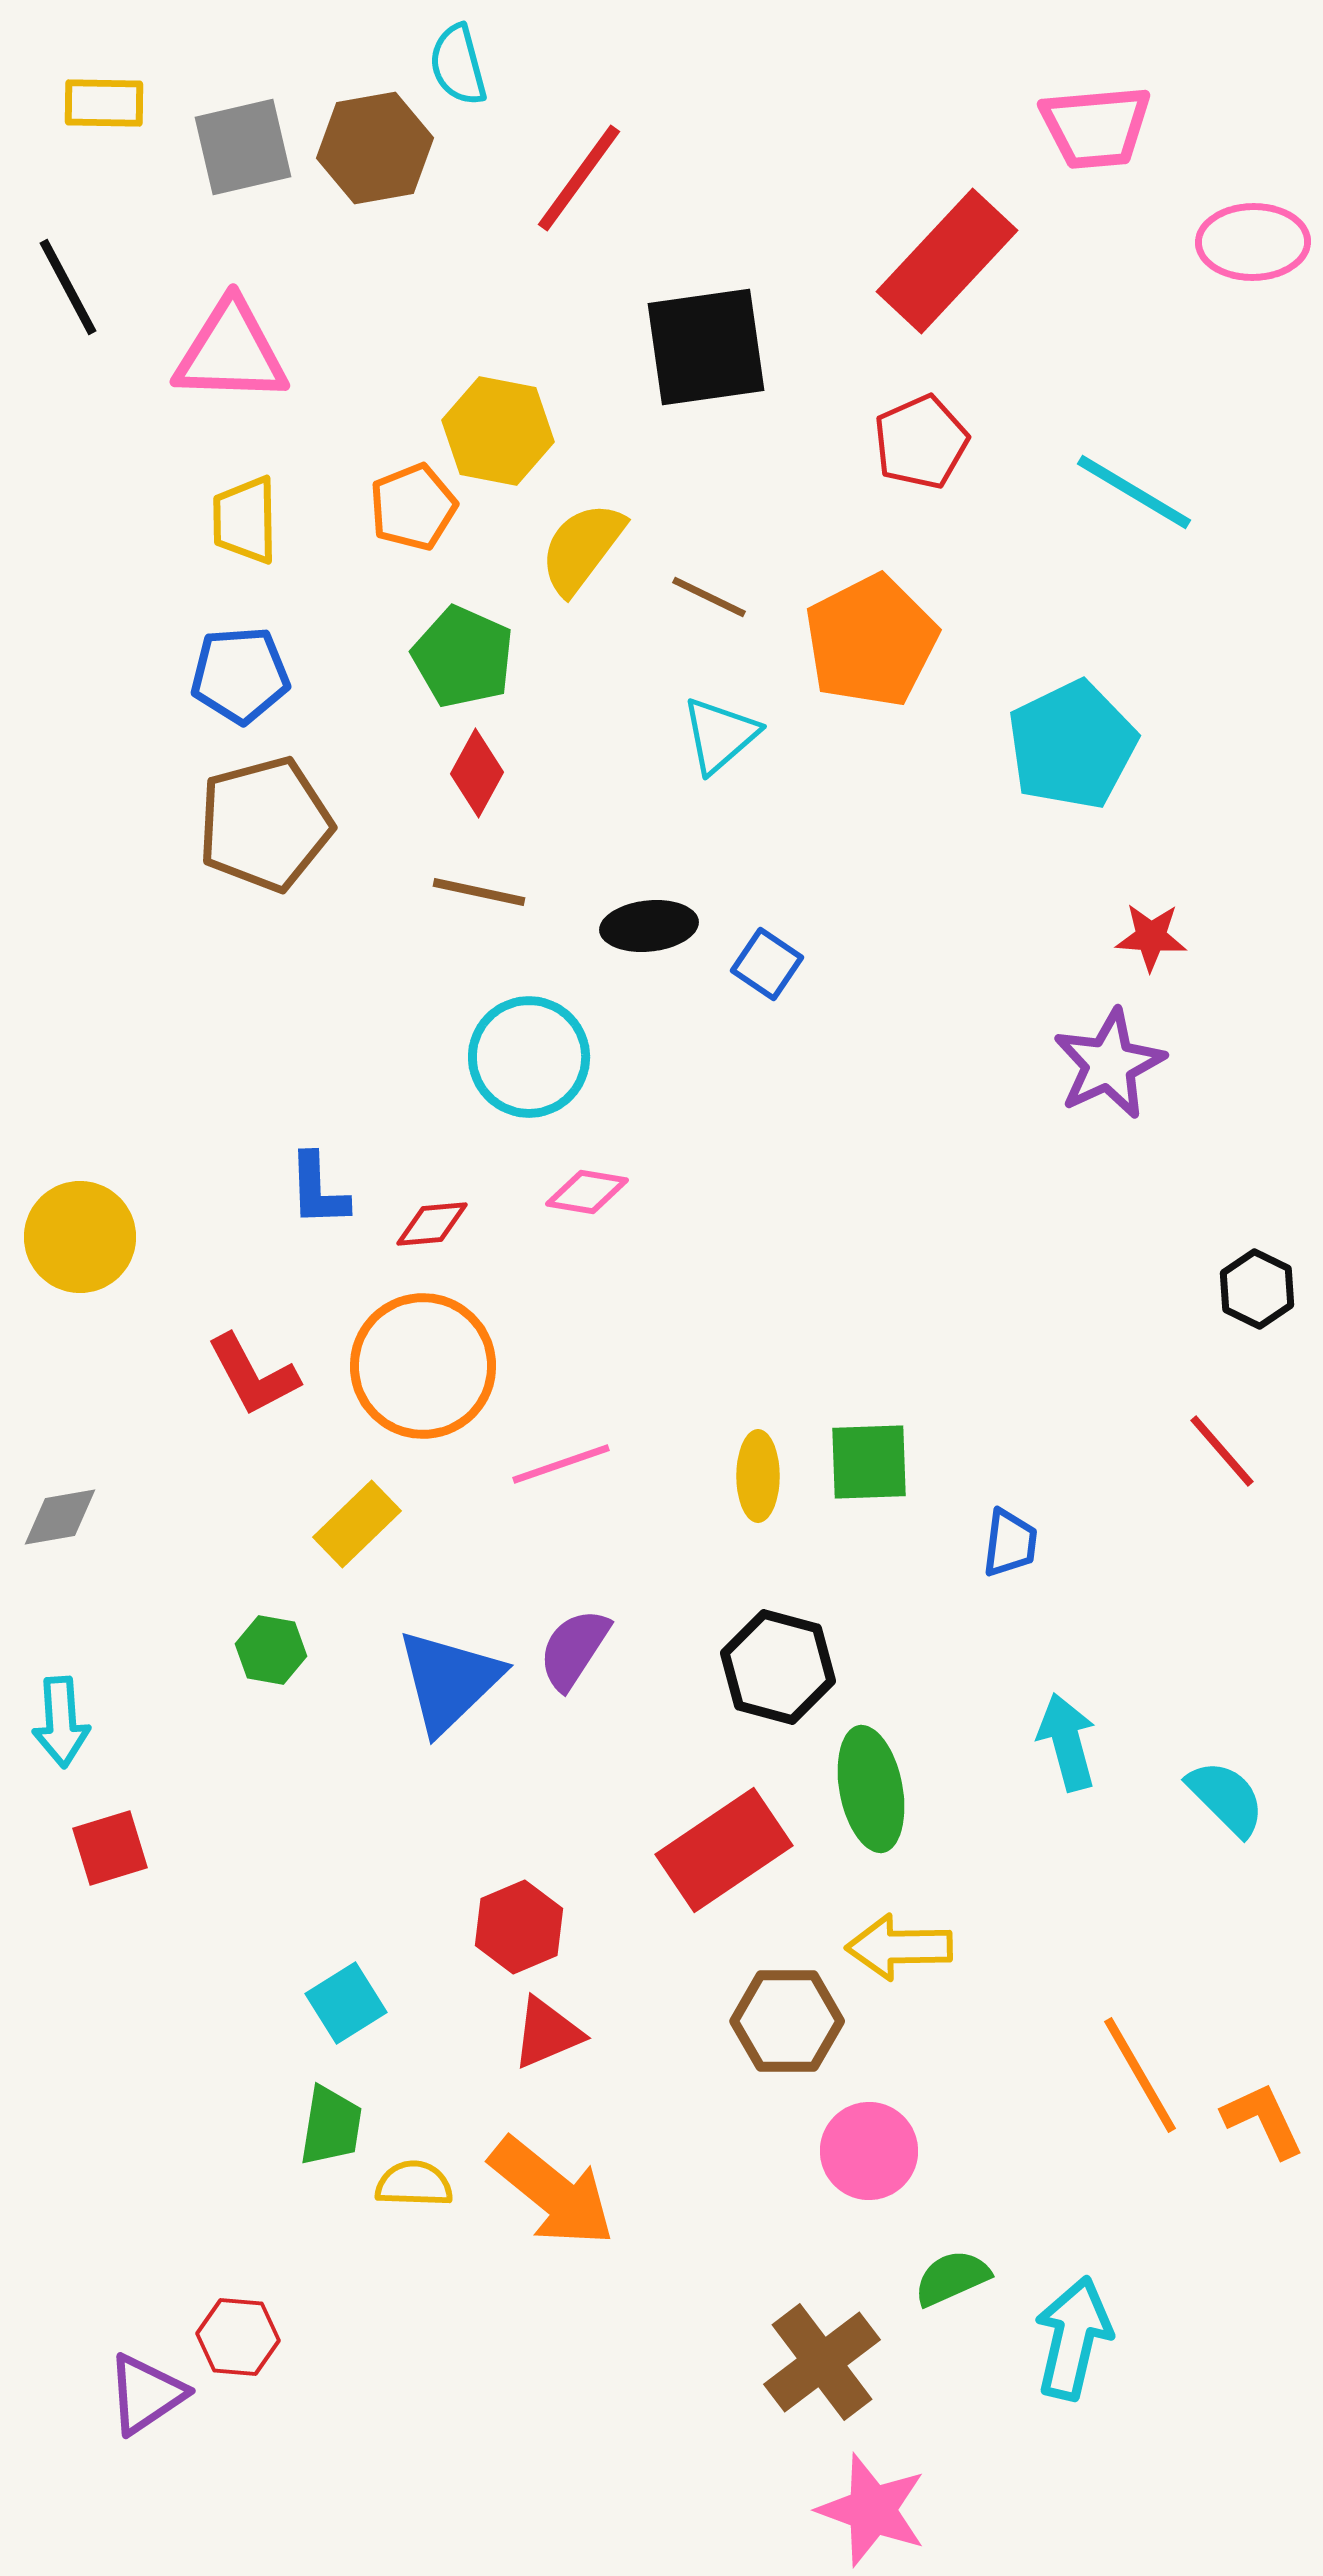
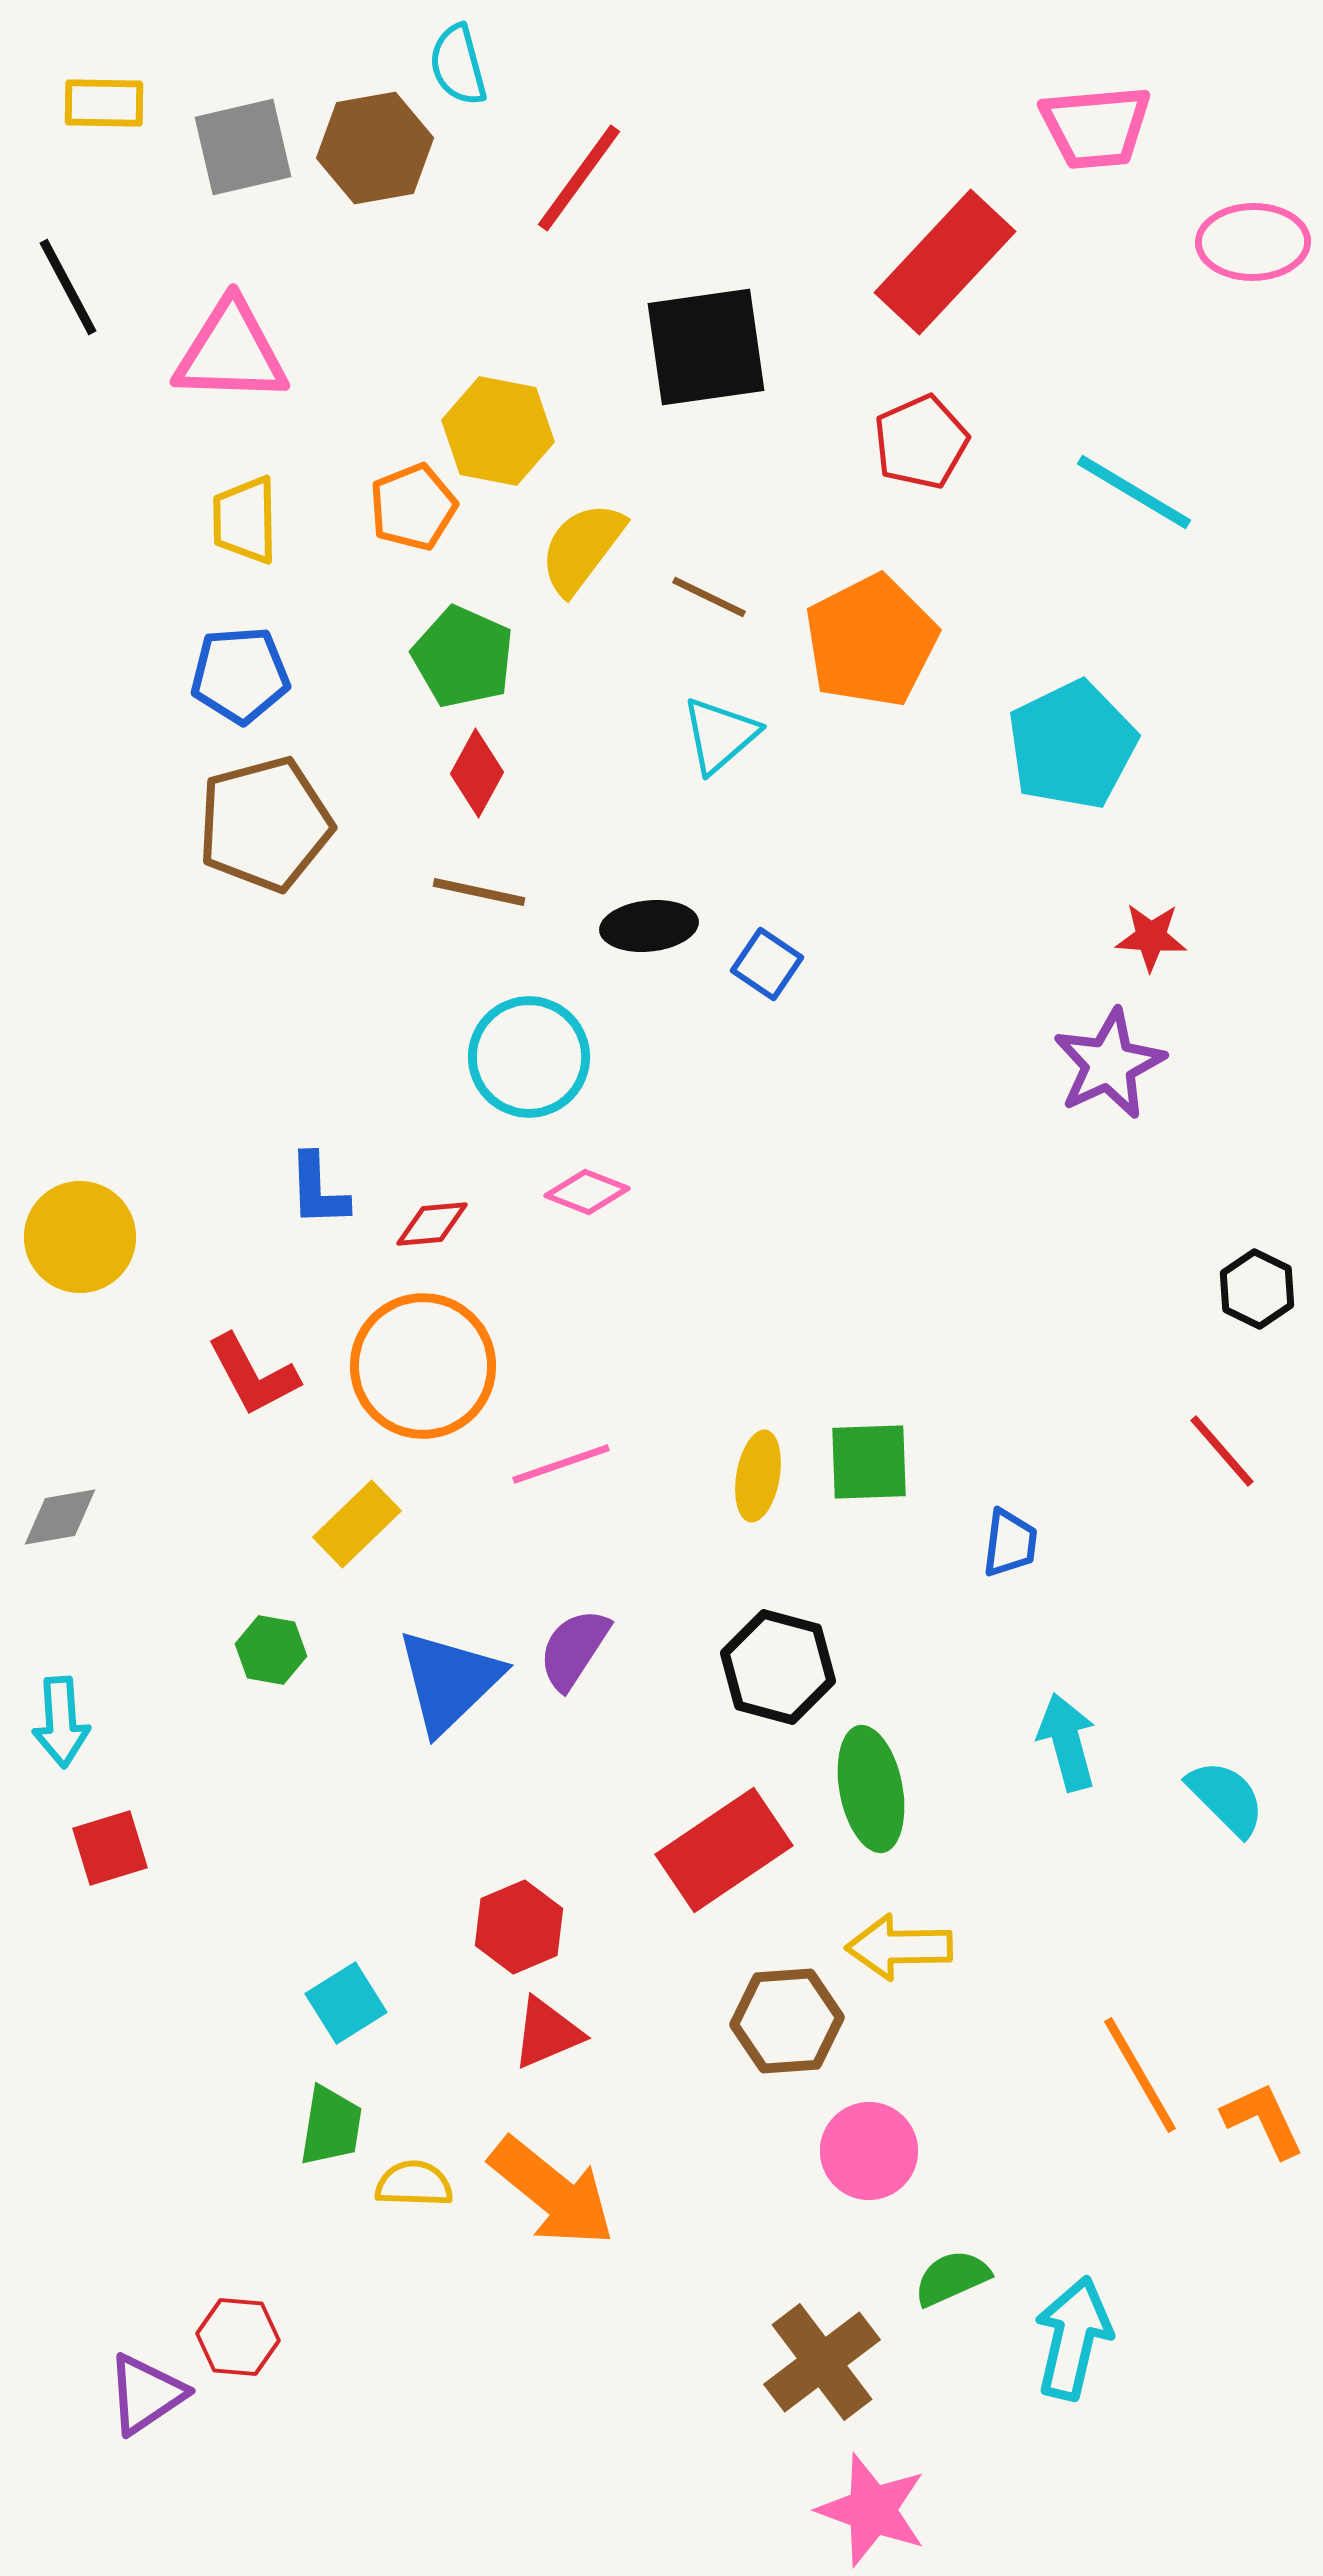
red rectangle at (947, 261): moved 2 px left, 1 px down
pink diamond at (587, 1192): rotated 12 degrees clockwise
yellow ellipse at (758, 1476): rotated 10 degrees clockwise
brown hexagon at (787, 2021): rotated 4 degrees counterclockwise
